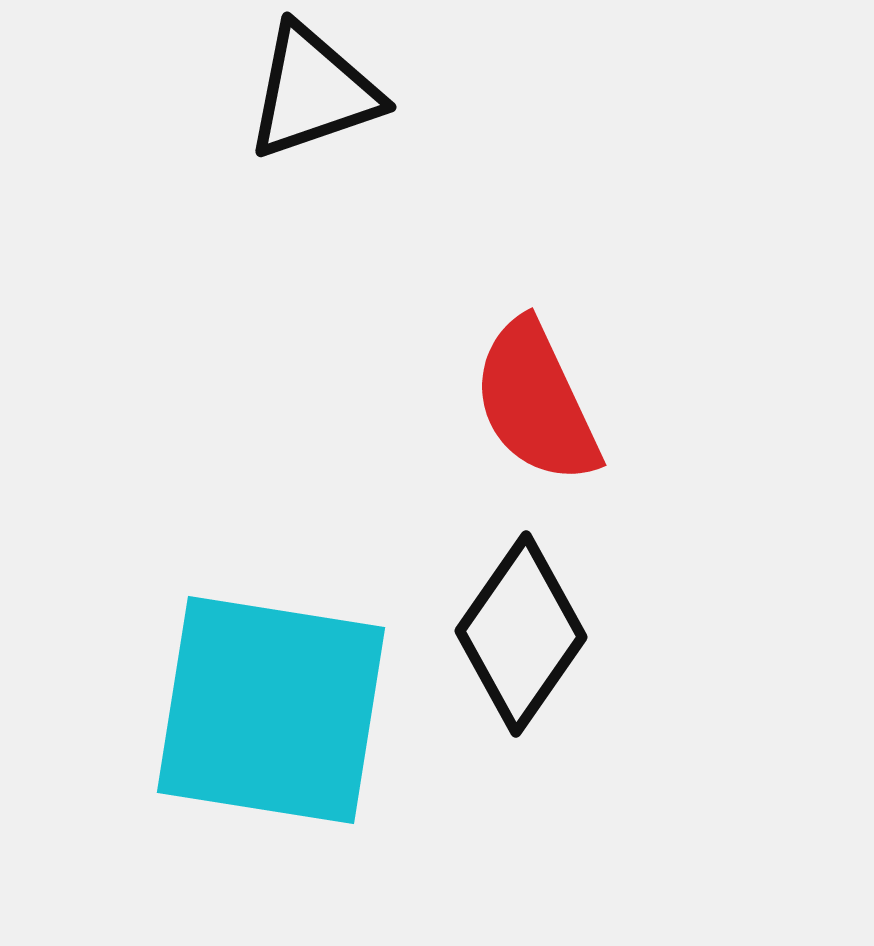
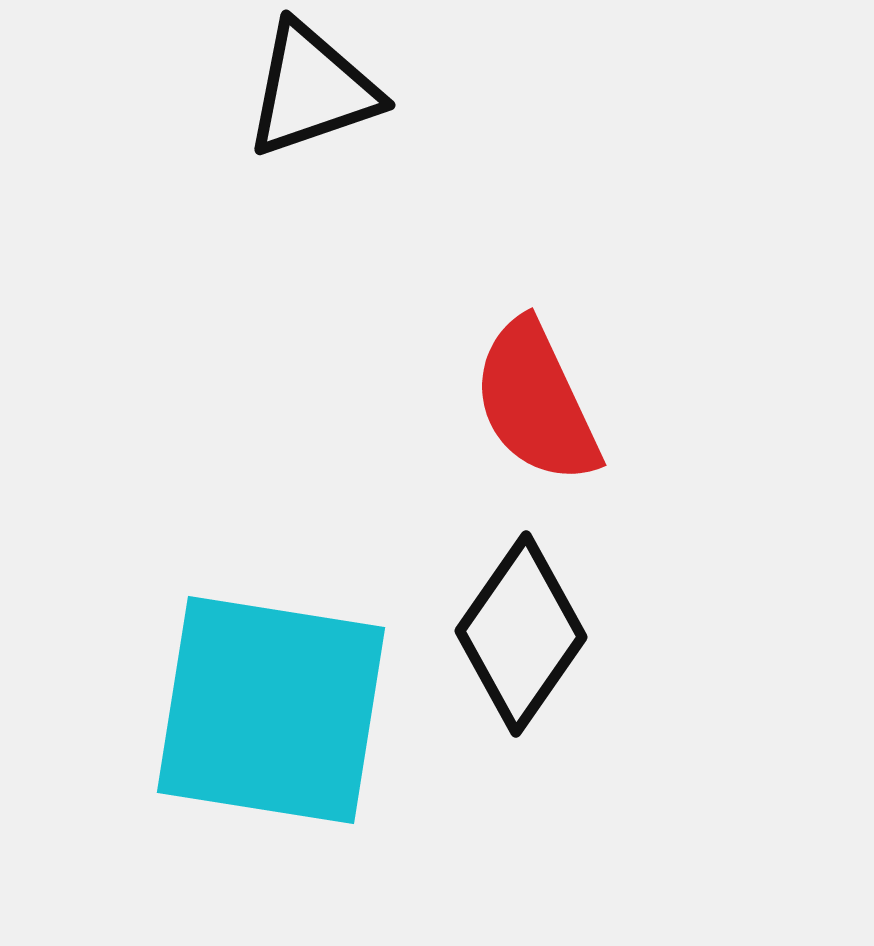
black triangle: moved 1 px left, 2 px up
